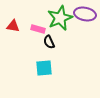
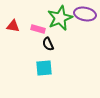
black semicircle: moved 1 px left, 2 px down
